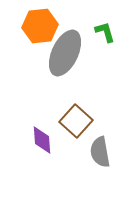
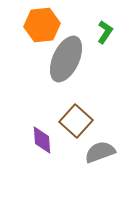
orange hexagon: moved 2 px right, 1 px up
green L-shape: rotated 50 degrees clockwise
gray ellipse: moved 1 px right, 6 px down
gray semicircle: rotated 80 degrees clockwise
